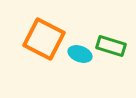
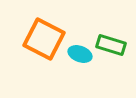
green rectangle: moved 1 px up
